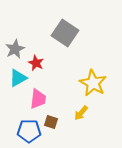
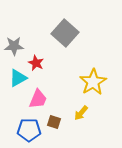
gray square: rotated 8 degrees clockwise
gray star: moved 1 px left, 3 px up; rotated 24 degrees clockwise
yellow star: moved 1 px up; rotated 12 degrees clockwise
pink trapezoid: rotated 15 degrees clockwise
brown square: moved 3 px right
blue pentagon: moved 1 px up
